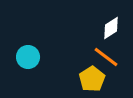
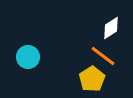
orange line: moved 3 px left, 1 px up
